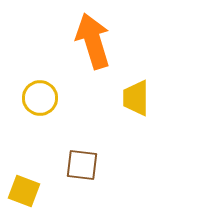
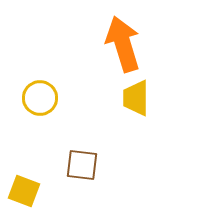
orange arrow: moved 30 px right, 3 px down
